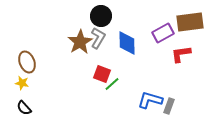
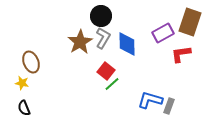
brown rectangle: rotated 64 degrees counterclockwise
gray L-shape: moved 5 px right
blue diamond: moved 1 px down
brown ellipse: moved 4 px right
red square: moved 4 px right, 3 px up; rotated 18 degrees clockwise
black semicircle: rotated 21 degrees clockwise
